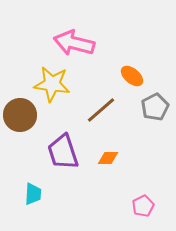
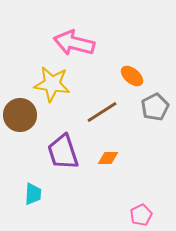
brown line: moved 1 px right, 2 px down; rotated 8 degrees clockwise
pink pentagon: moved 2 px left, 9 px down
